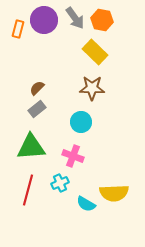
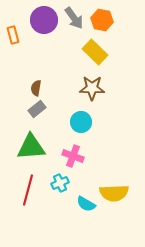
gray arrow: moved 1 px left
orange rectangle: moved 5 px left, 6 px down; rotated 30 degrees counterclockwise
brown semicircle: moved 1 px left; rotated 35 degrees counterclockwise
